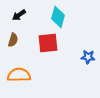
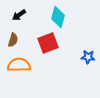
red square: rotated 15 degrees counterclockwise
orange semicircle: moved 10 px up
